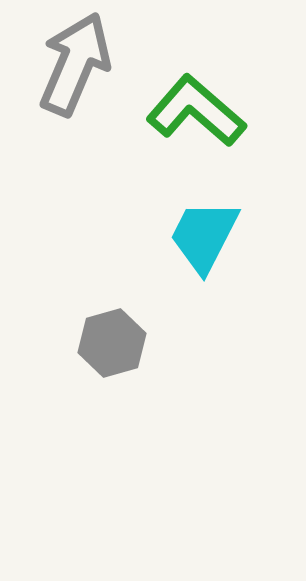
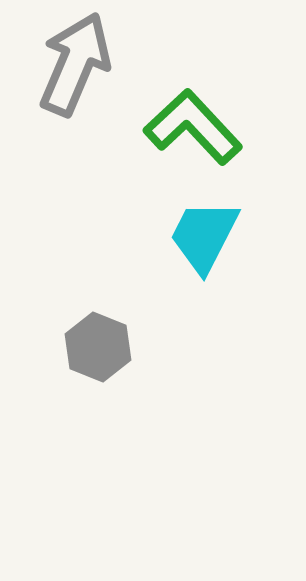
green L-shape: moved 3 px left, 16 px down; rotated 6 degrees clockwise
gray hexagon: moved 14 px left, 4 px down; rotated 22 degrees counterclockwise
